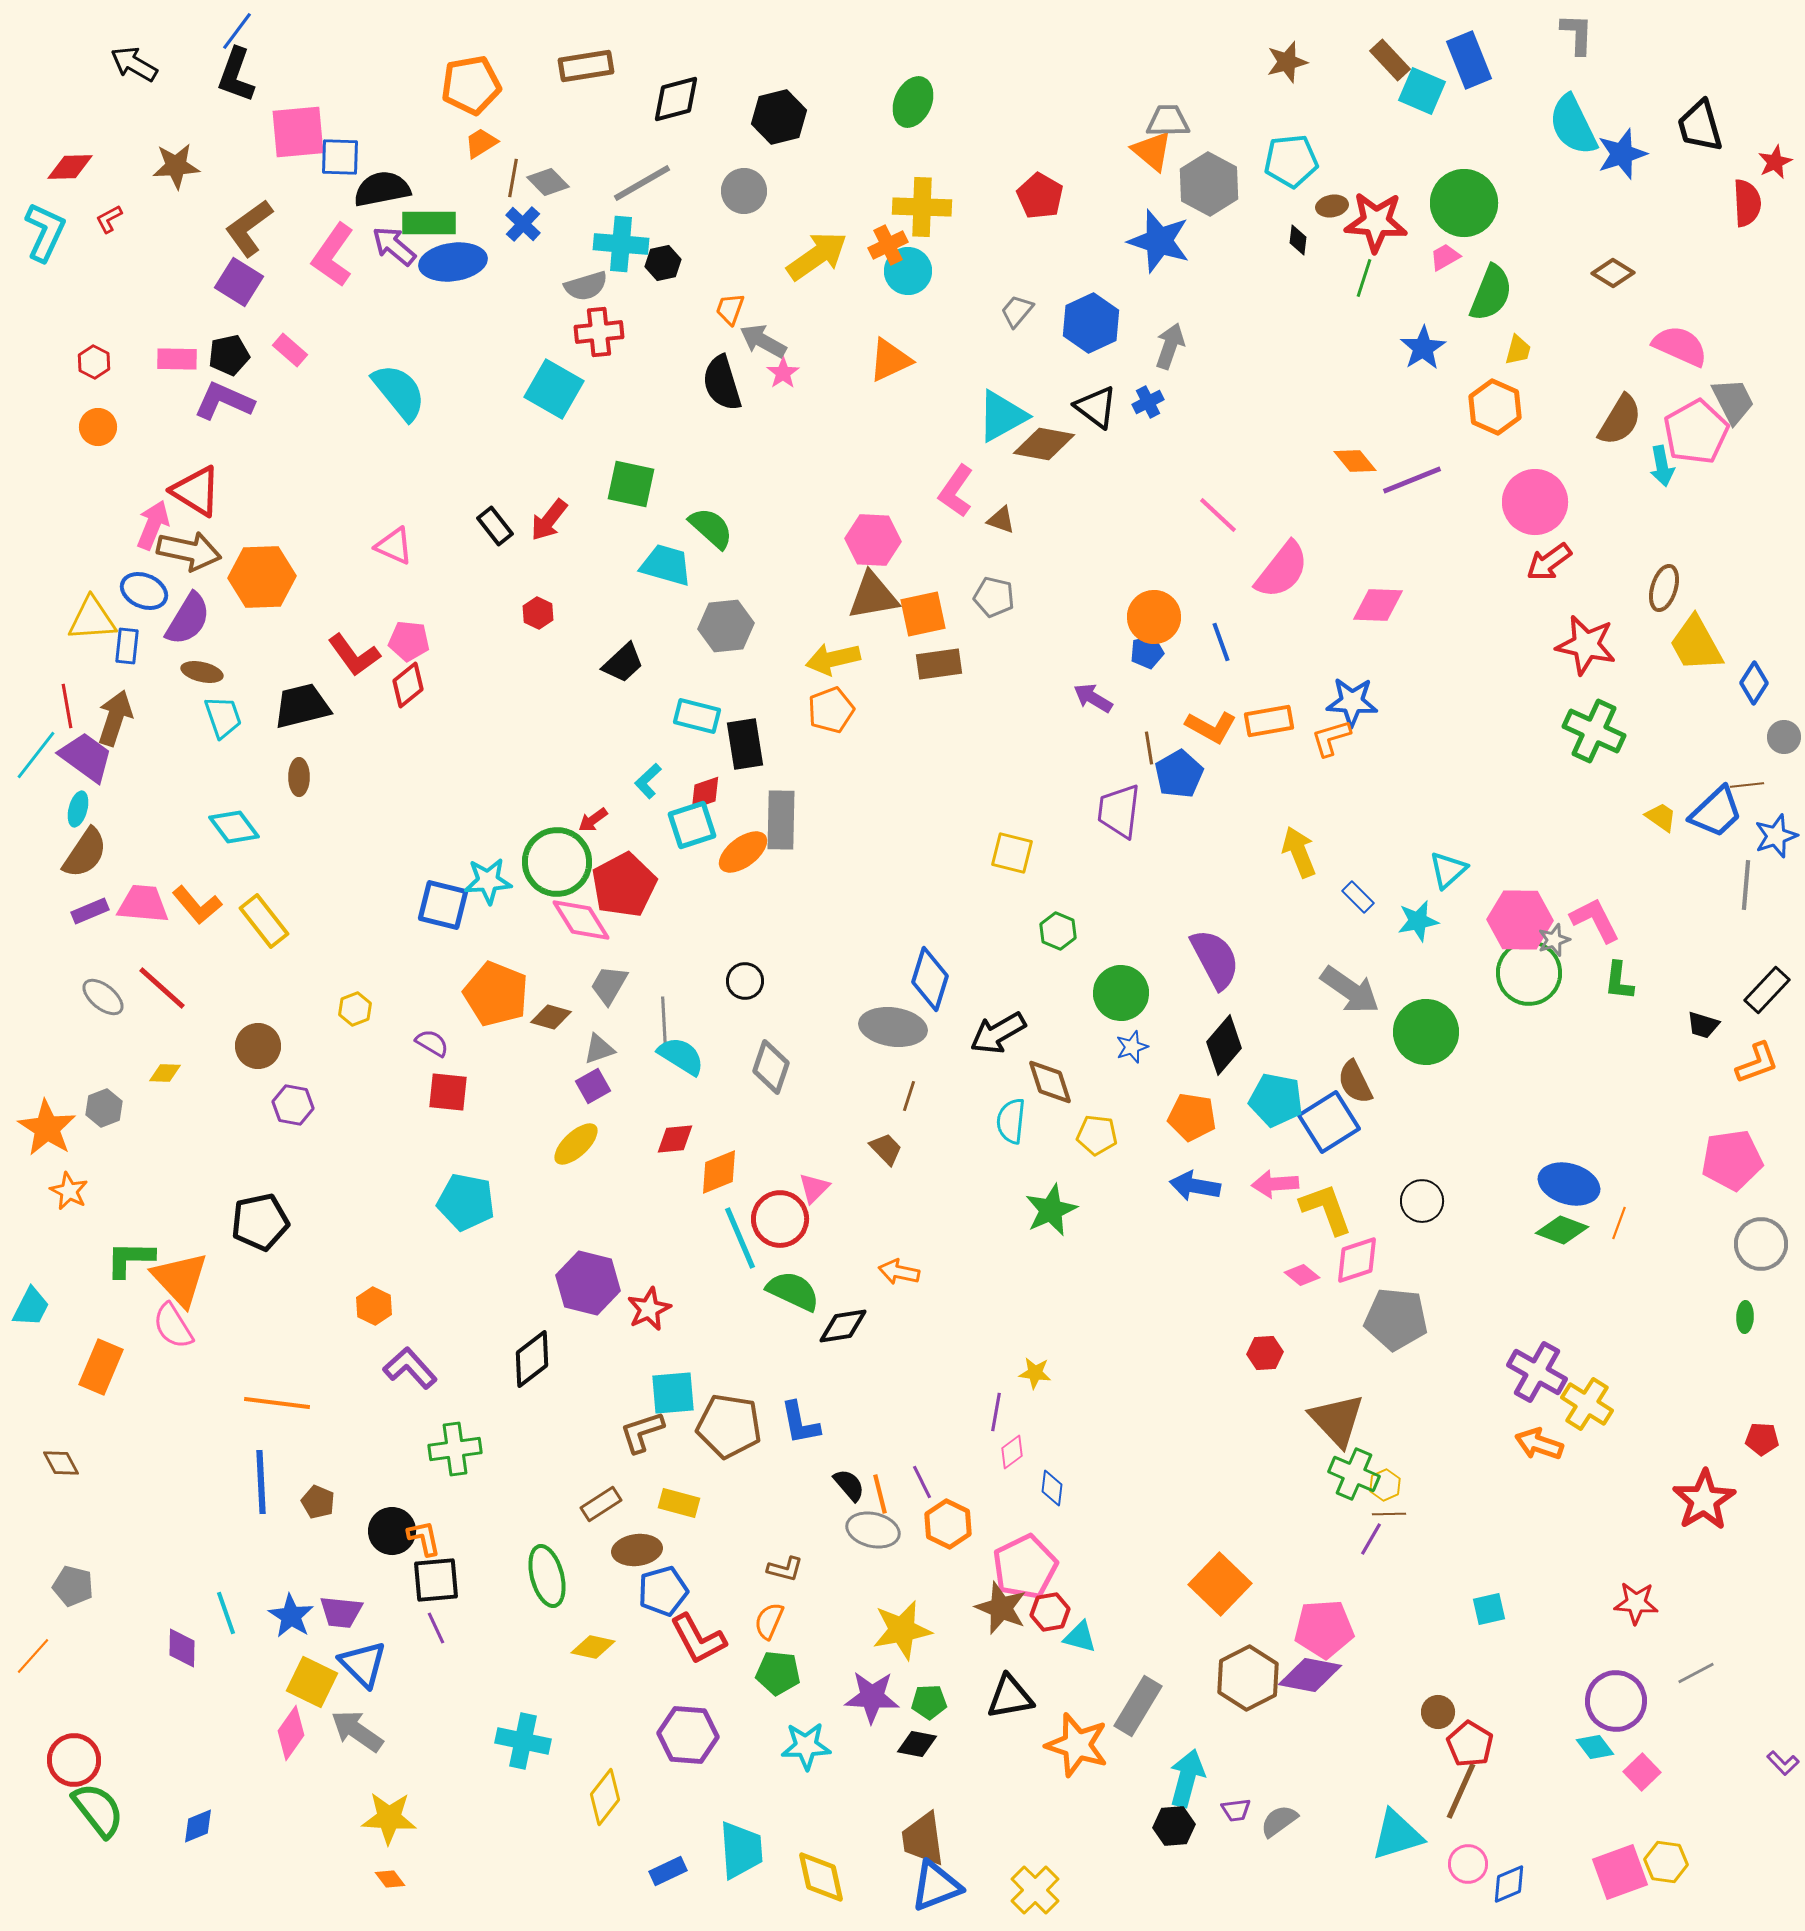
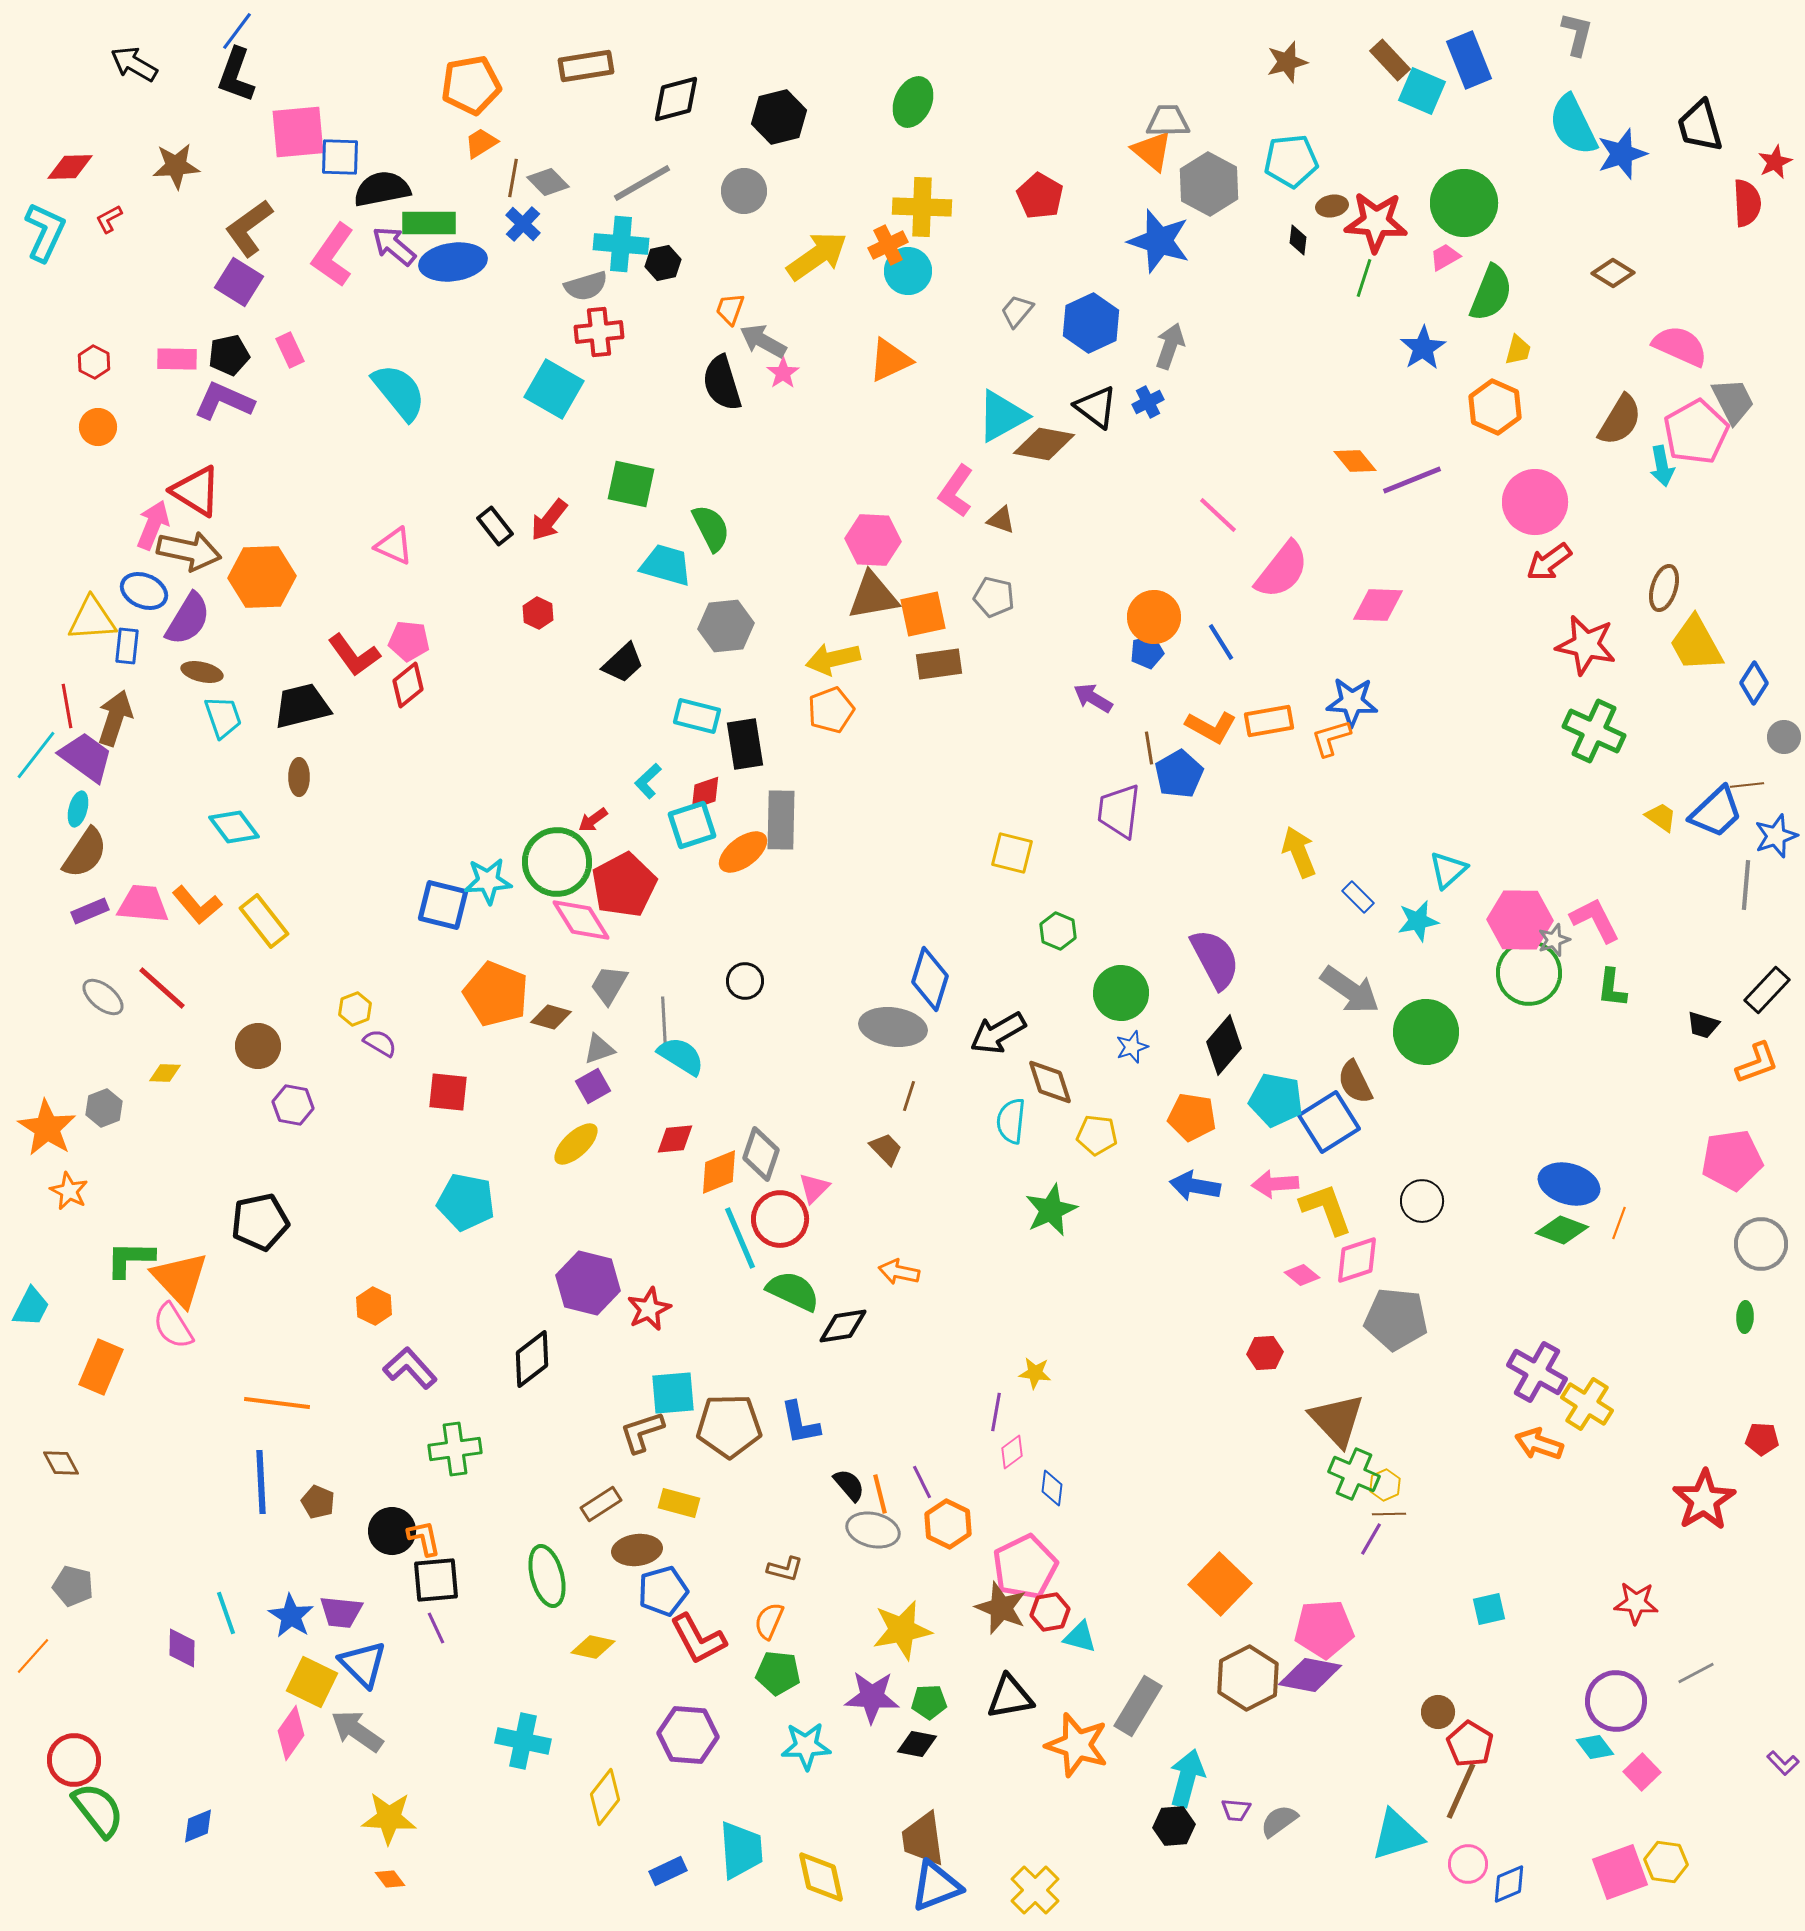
gray L-shape at (1577, 34): rotated 12 degrees clockwise
pink rectangle at (290, 350): rotated 24 degrees clockwise
green semicircle at (711, 528): rotated 21 degrees clockwise
blue line at (1221, 642): rotated 12 degrees counterclockwise
green L-shape at (1619, 981): moved 7 px left, 7 px down
purple semicircle at (432, 1043): moved 52 px left
gray diamond at (771, 1067): moved 10 px left, 87 px down
brown pentagon at (729, 1426): rotated 10 degrees counterclockwise
purple trapezoid at (1236, 1810): rotated 12 degrees clockwise
